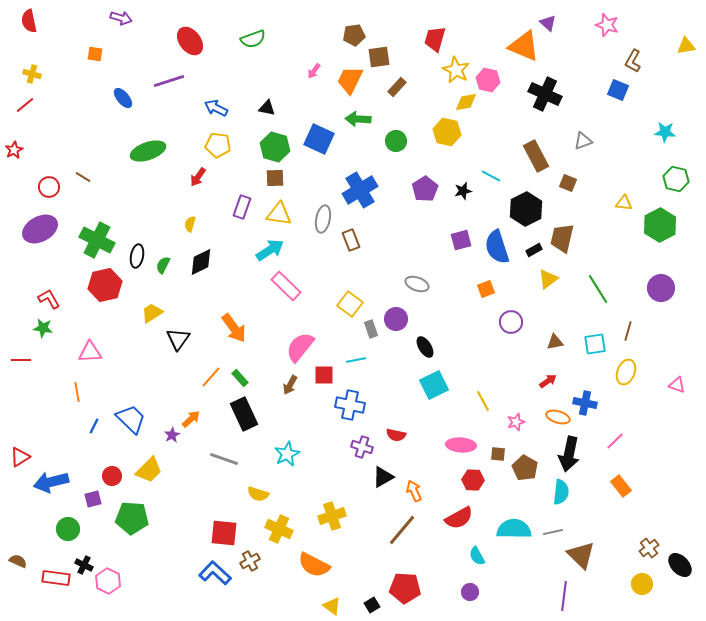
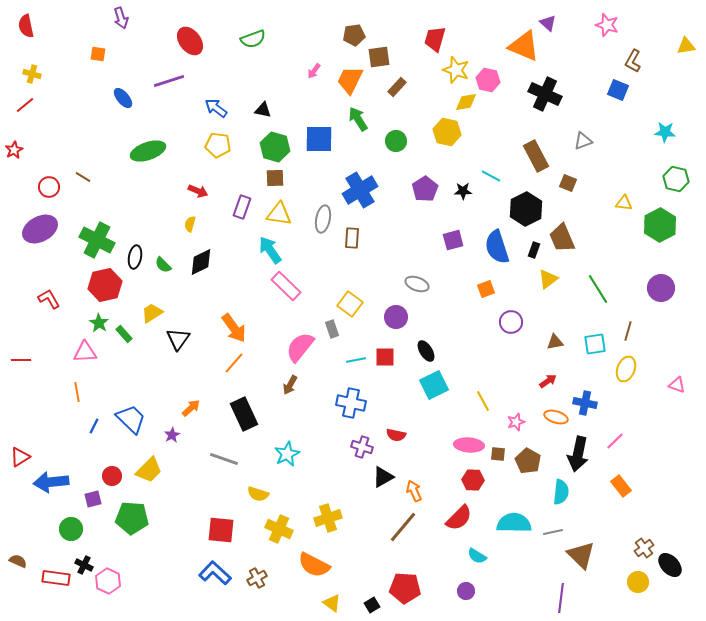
purple arrow at (121, 18): rotated 55 degrees clockwise
red semicircle at (29, 21): moved 3 px left, 5 px down
orange square at (95, 54): moved 3 px right
yellow star at (456, 70): rotated 8 degrees counterclockwise
blue arrow at (216, 108): rotated 10 degrees clockwise
black triangle at (267, 108): moved 4 px left, 2 px down
green arrow at (358, 119): rotated 55 degrees clockwise
blue square at (319, 139): rotated 24 degrees counterclockwise
red arrow at (198, 177): moved 14 px down; rotated 102 degrees counterclockwise
black star at (463, 191): rotated 12 degrees clockwise
brown trapezoid at (562, 238): rotated 36 degrees counterclockwise
brown rectangle at (351, 240): moved 1 px right, 2 px up; rotated 25 degrees clockwise
purple square at (461, 240): moved 8 px left
cyan arrow at (270, 250): rotated 92 degrees counterclockwise
black rectangle at (534, 250): rotated 42 degrees counterclockwise
black ellipse at (137, 256): moved 2 px left, 1 px down
green semicircle at (163, 265): rotated 72 degrees counterclockwise
purple circle at (396, 319): moved 2 px up
green star at (43, 328): moved 56 px right, 5 px up; rotated 24 degrees clockwise
gray rectangle at (371, 329): moved 39 px left
black ellipse at (425, 347): moved 1 px right, 4 px down
pink triangle at (90, 352): moved 5 px left
yellow ellipse at (626, 372): moved 3 px up
red square at (324, 375): moved 61 px right, 18 px up
orange line at (211, 377): moved 23 px right, 14 px up
green rectangle at (240, 378): moved 116 px left, 44 px up
blue cross at (350, 405): moved 1 px right, 2 px up
orange ellipse at (558, 417): moved 2 px left
orange arrow at (191, 419): moved 11 px up
pink ellipse at (461, 445): moved 8 px right
black arrow at (569, 454): moved 9 px right
brown pentagon at (525, 468): moved 3 px right, 7 px up
blue arrow at (51, 482): rotated 8 degrees clockwise
yellow cross at (332, 516): moved 4 px left, 2 px down
red semicircle at (459, 518): rotated 16 degrees counterclockwise
green circle at (68, 529): moved 3 px right
cyan semicircle at (514, 529): moved 6 px up
brown line at (402, 530): moved 1 px right, 3 px up
red square at (224, 533): moved 3 px left, 3 px up
brown cross at (649, 548): moved 5 px left
cyan semicircle at (477, 556): rotated 30 degrees counterclockwise
brown cross at (250, 561): moved 7 px right, 17 px down
black ellipse at (680, 565): moved 10 px left
yellow circle at (642, 584): moved 4 px left, 2 px up
purple circle at (470, 592): moved 4 px left, 1 px up
purple line at (564, 596): moved 3 px left, 2 px down
yellow triangle at (332, 606): moved 3 px up
